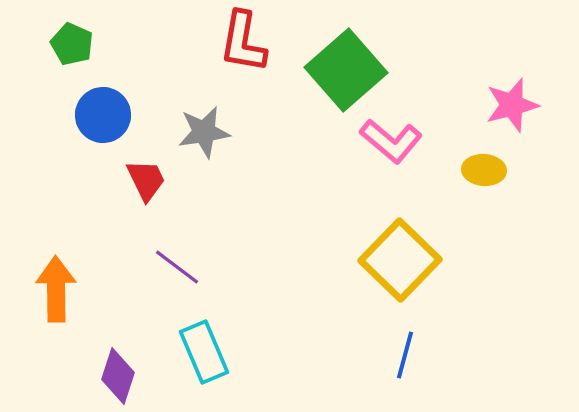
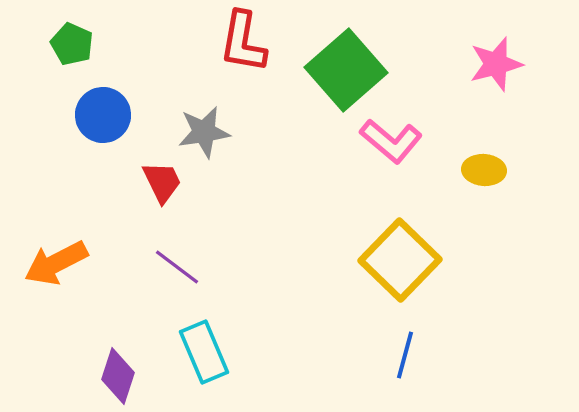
pink star: moved 16 px left, 41 px up
red trapezoid: moved 16 px right, 2 px down
orange arrow: moved 26 px up; rotated 116 degrees counterclockwise
